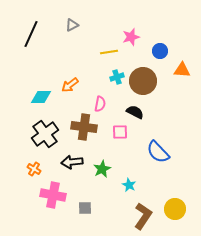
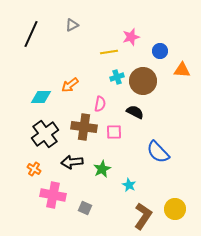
pink square: moved 6 px left
gray square: rotated 24 degrees clockwise
